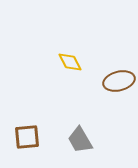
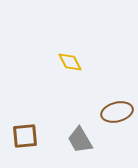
brown ellipse: moved 2 px left, 31 px down
brown square: moved 2 px left, 1 px up
